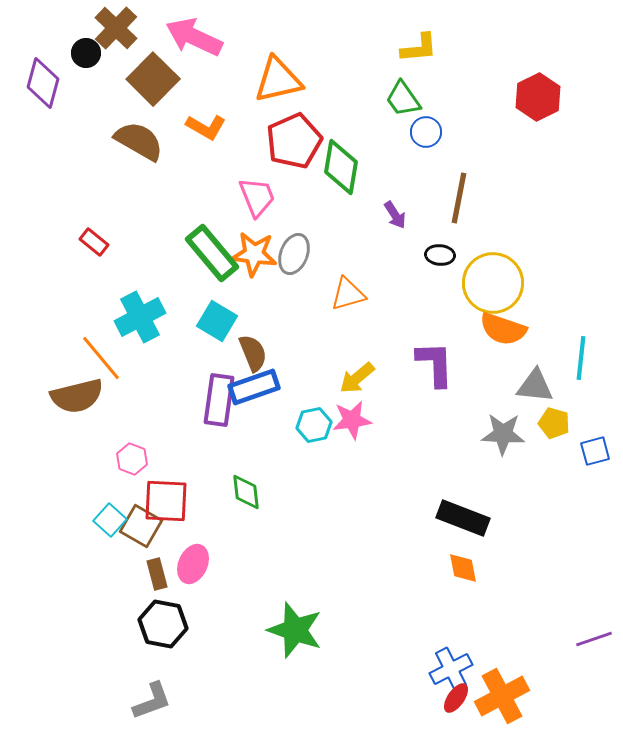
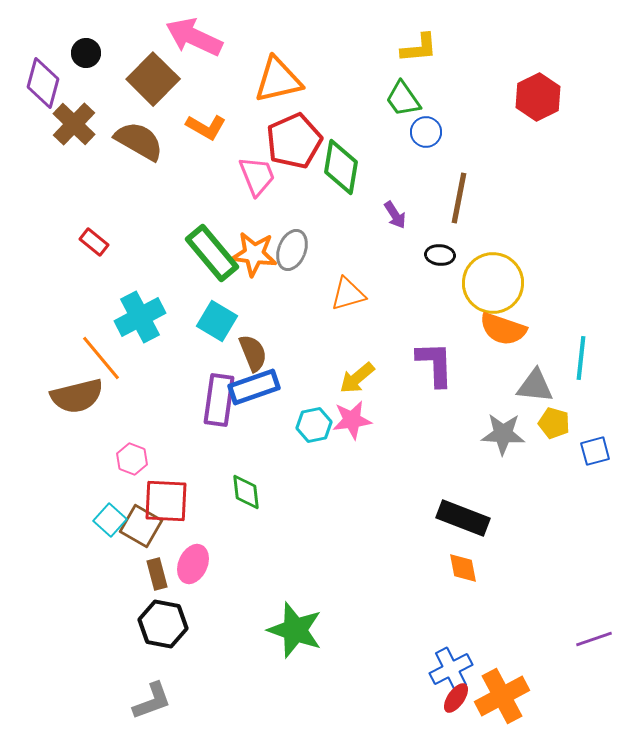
brown cross at (116, 28): moved 42 px left, 96 px down
pink trapezoid at (257, 197): moved 21 px up
gray ellipse at (294, 254): moved 2 px left, 4 px up
